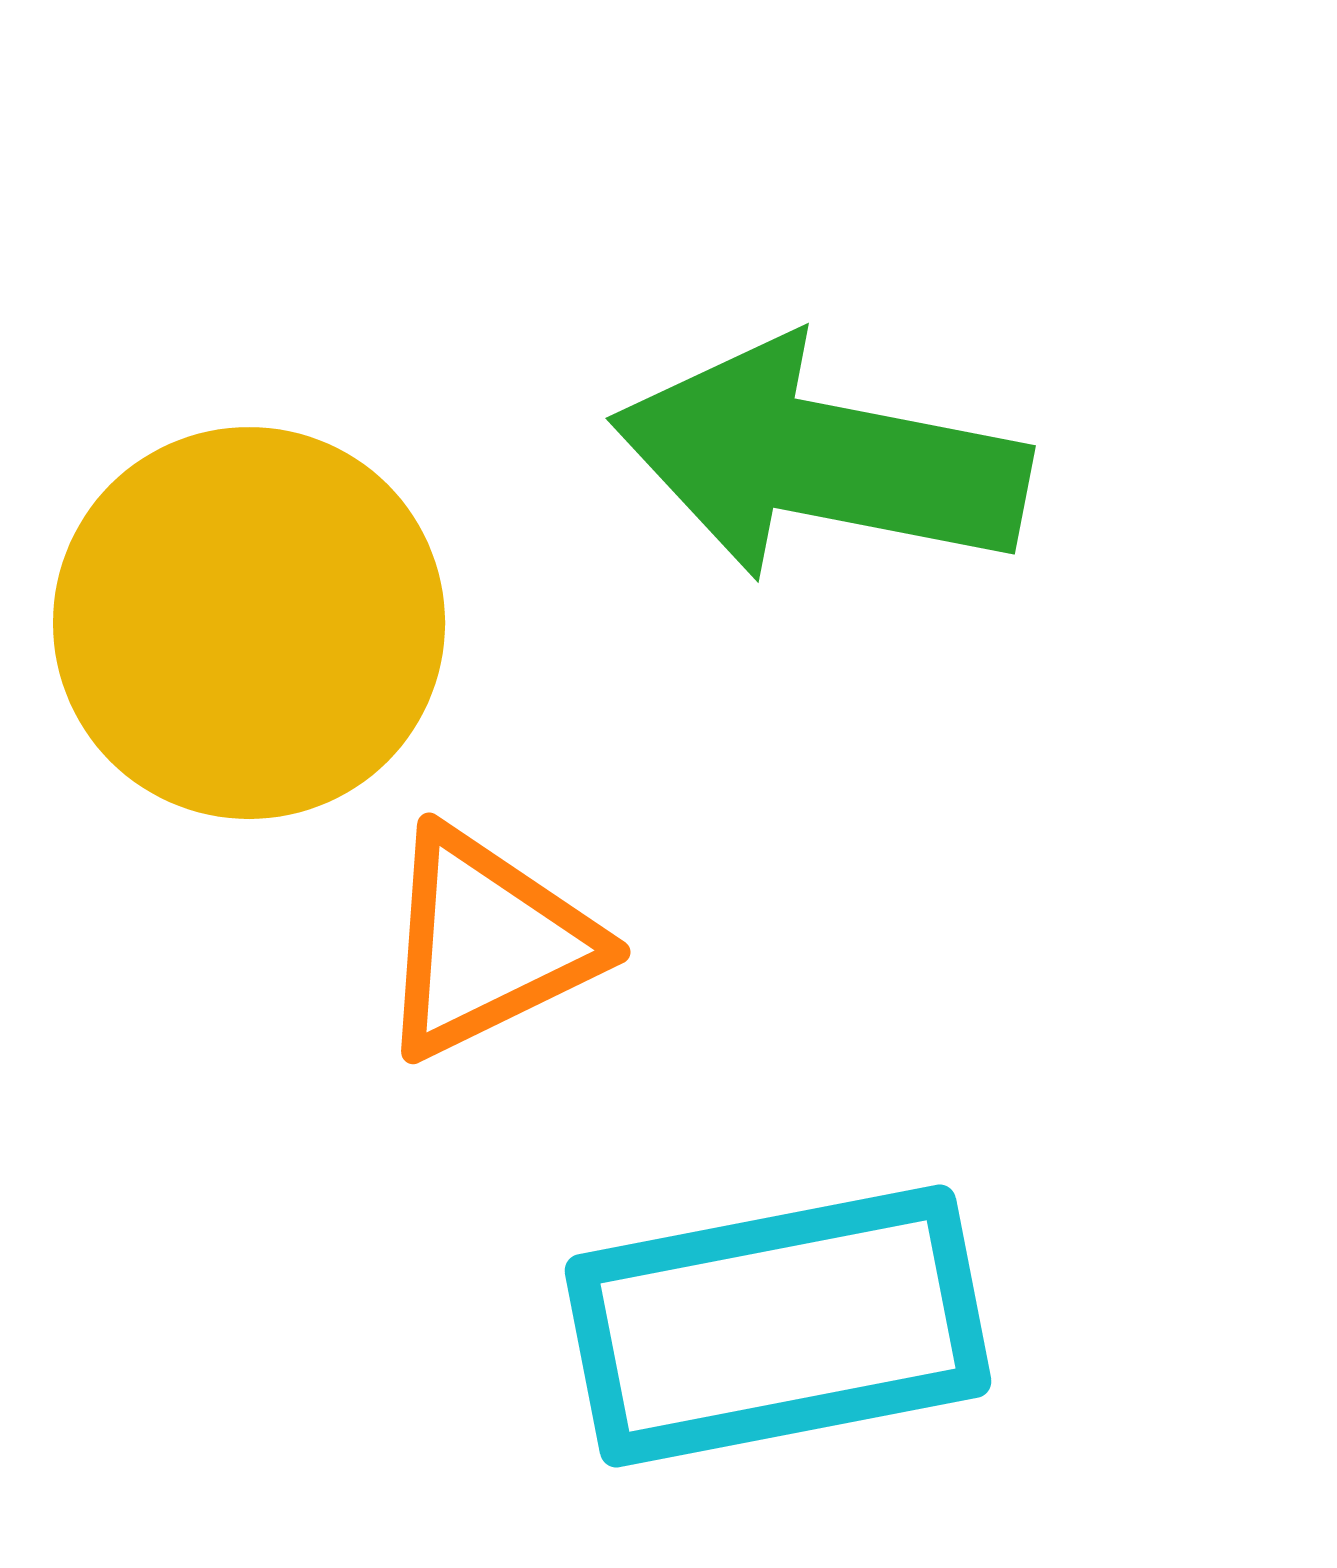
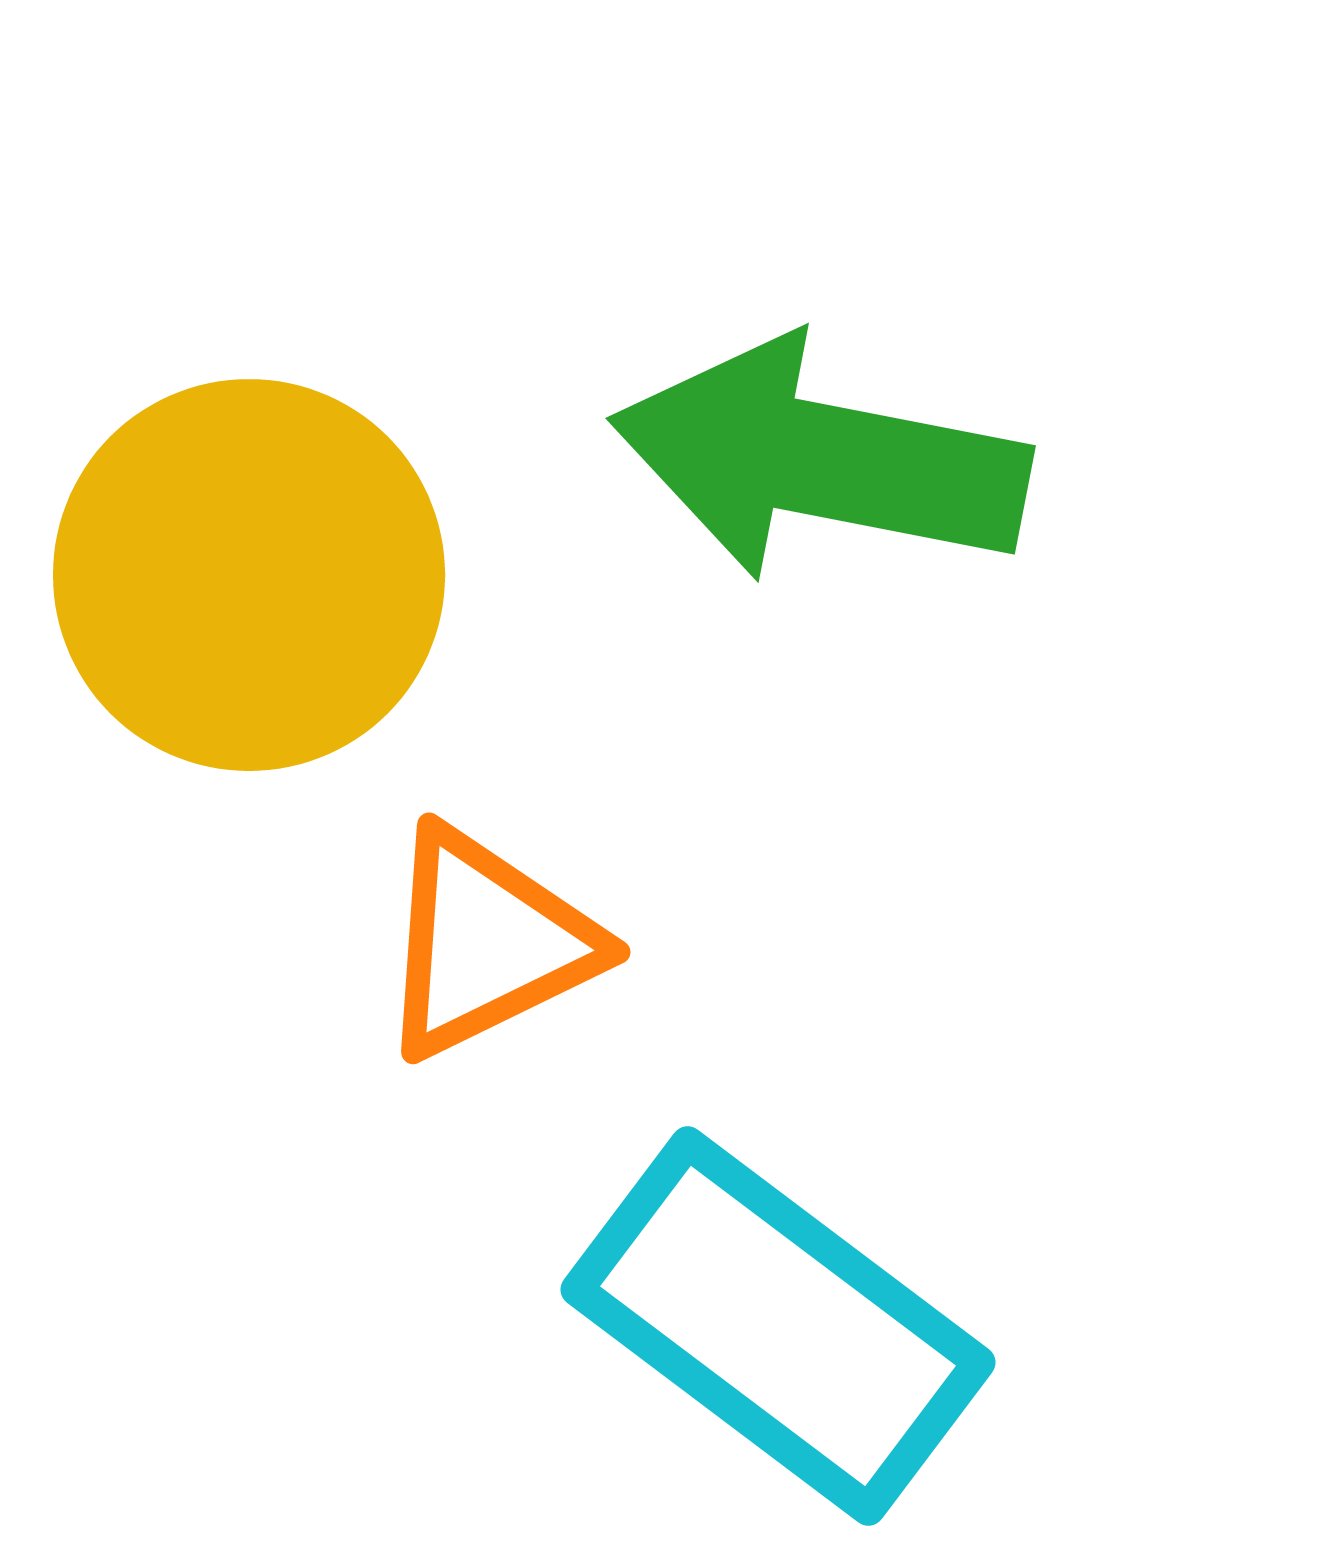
yellow circle: moved 48 px up
cyan rectangle: rotated 48 degrees clockwise
